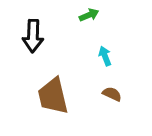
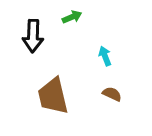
green arrow: moved 17 px left, 2 px down
